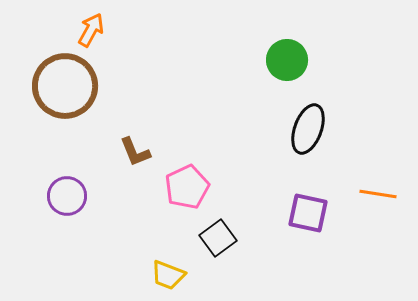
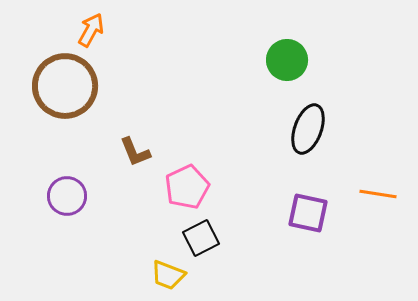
black square: moved 17 px left; rotated 9 degrees clockwise
